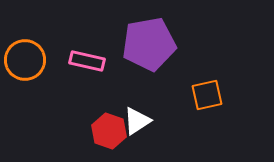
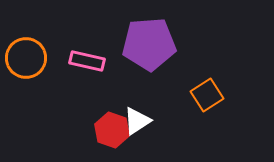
purple pentagon: rotated 6 degrees clockwise
orange circle: moved 1 px right, 2 px up
orange square: rotated 20 degrees counterclockwise
red hexagon: moved 3 px right, 1 px up
